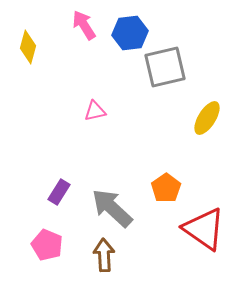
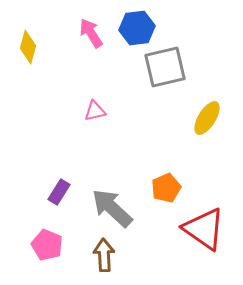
pink arrow: moved 7 px right, 8 px down
blue hexagon: moved 7 px right, 5 px up
orange pentagon: rotated 12 degrees clockwise
